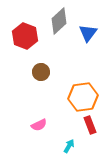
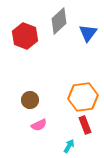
brown circle: moved 11 px left, 28 px down
red rectangle: moved 5 px left
